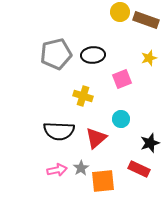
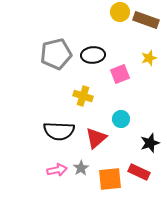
pink square: moved 2 px left, 5 px up
red rectangle: moved 3 px down
orange square: moved 7 px right, 2 px up
